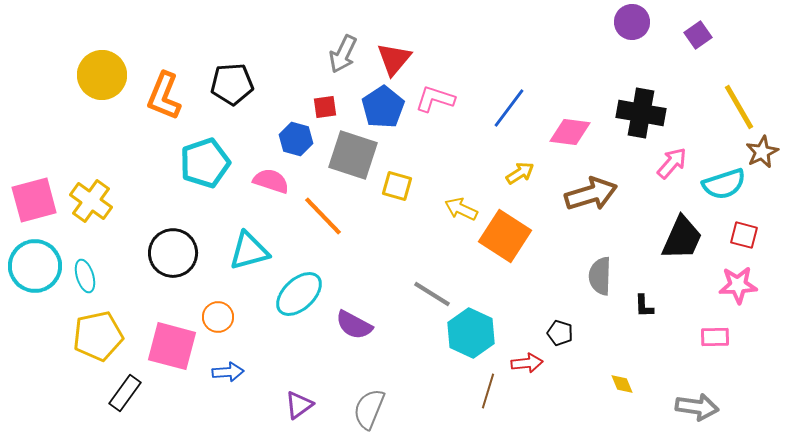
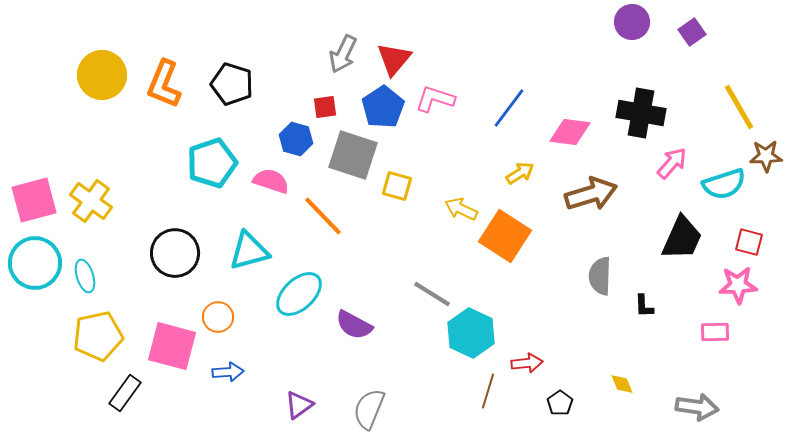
purple square at (698, 35): moved 6 px left, 3 px up
black pentagon at (232, 84): rotated 21 degrees clockwise
orange L-shape at (164, 96): moved 12 px up
brown star at (762, 152): moved 4 px right, 4 px down; rotated 24 degrees clockwise
cyan pentagon at (205, 163): moved 7 px right
red square at (744, 235): moved 5 px right, 7 px down
black circle at (173, 253): moved 2 px right
cyan circle at (35, 266): moved 3 px up
black pentagon at (560, 333): moved 70 px down; rotated 20 degrees clockwise
pink rectangle at (715, 337): moved 5 px up
